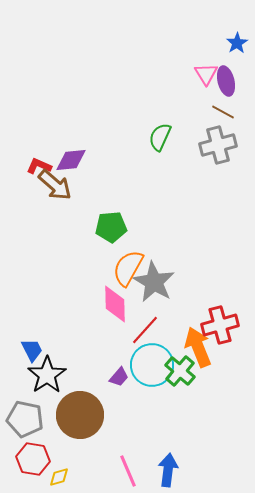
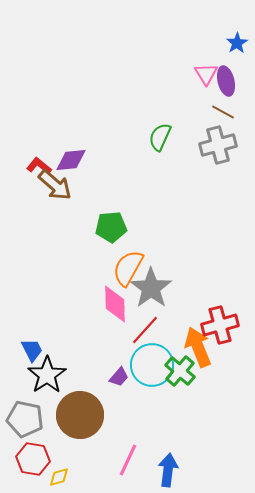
red L-shape: rotated 15 degrees clockwise
gray star: moved 3 px left, 6 px down; rotated 6 degrees clockwise
pink line: moved 11 px up; rotated 48 degrees clockwise
